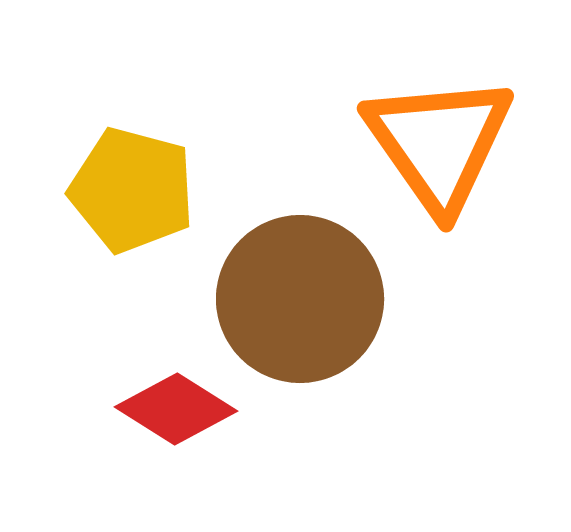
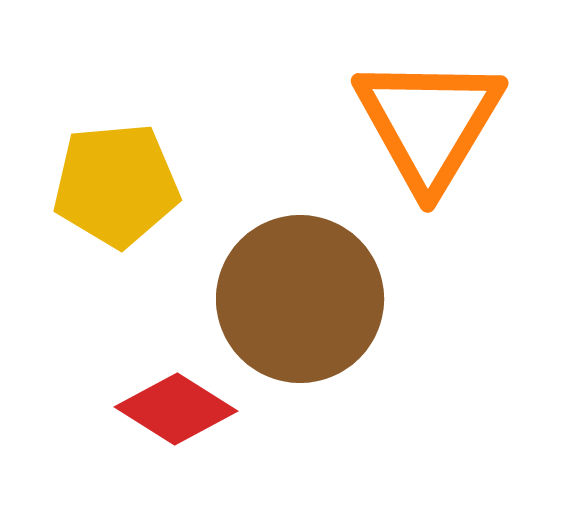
orange triangle: moved 10 px left, 20 px up; rotated 6 degrees clockwise
yellow pentagon: moved 16 px left, 5 px up; rotated 20 degrees counterclockwise
